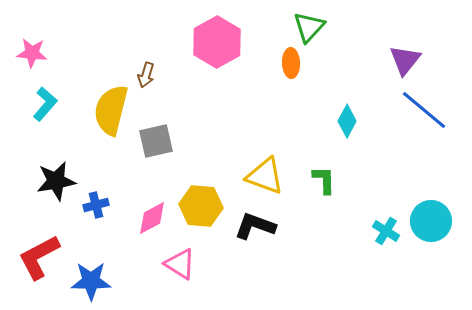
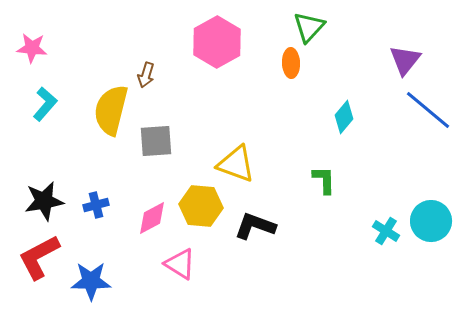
pink star: moved 5 px up
blue line: moved 4 px right
cyan diamond: moved 3 px left, 4 px up; rotated 12 degrees clockwise
gray square: rotated 9 degrees clockwise
yellow triangle: moved 29 px left, 12 px up
black star: moved 12 px left, 20 px down
